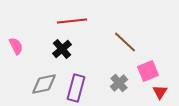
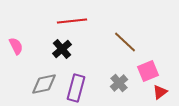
red triangle: rotated 21 degrees clockwise
